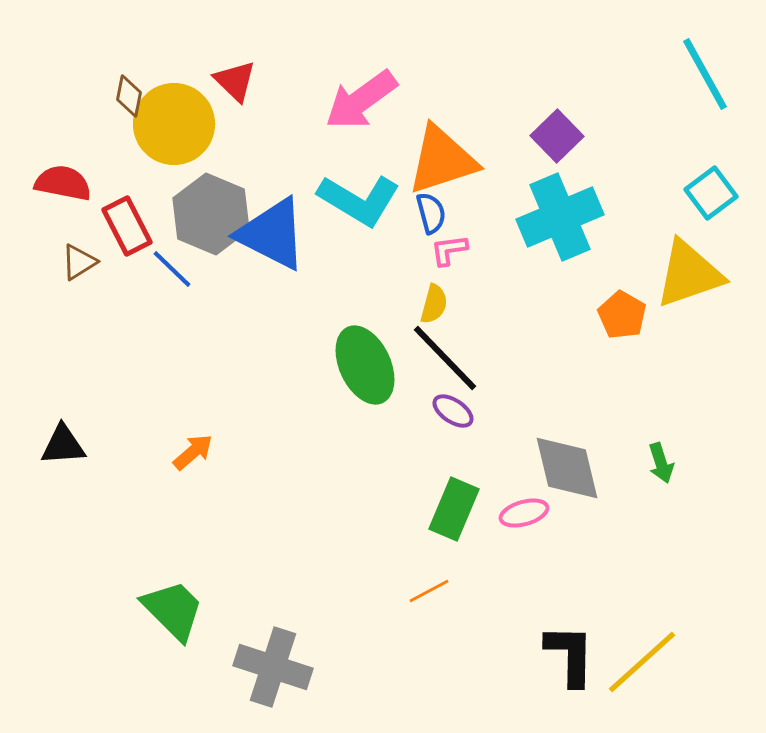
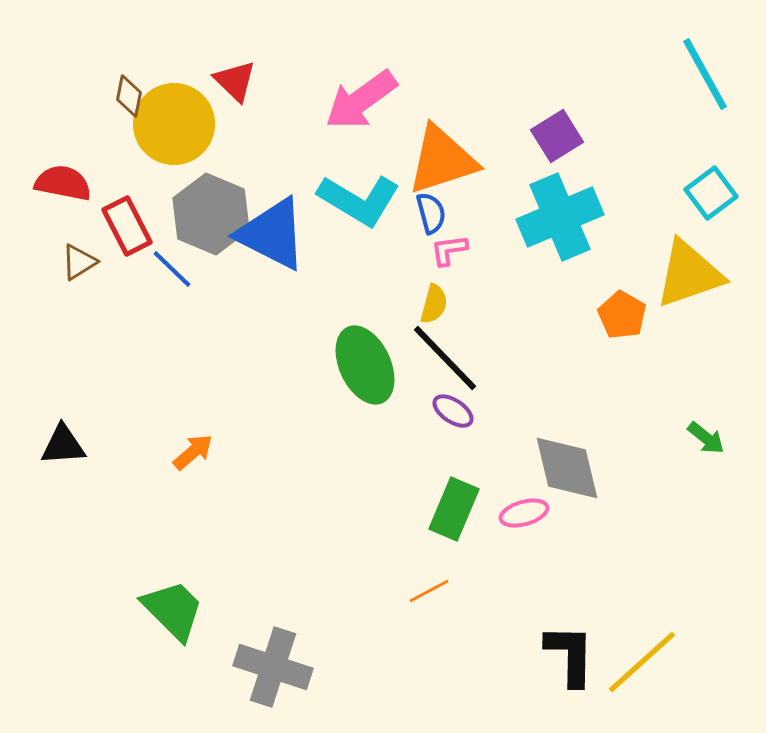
purple square: rotated 12 degrees clockwise
green arrow: moved 45 px right, 25 px up; rotated 33 degrees counterclockwise
